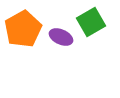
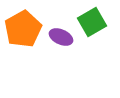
green square: moved 1 px right
